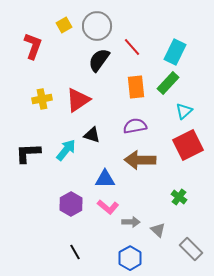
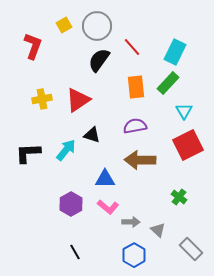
cyan triangle: rotated 18 degrees counterclockwise
blue hexagon: moved 4 px right, 3 px up
